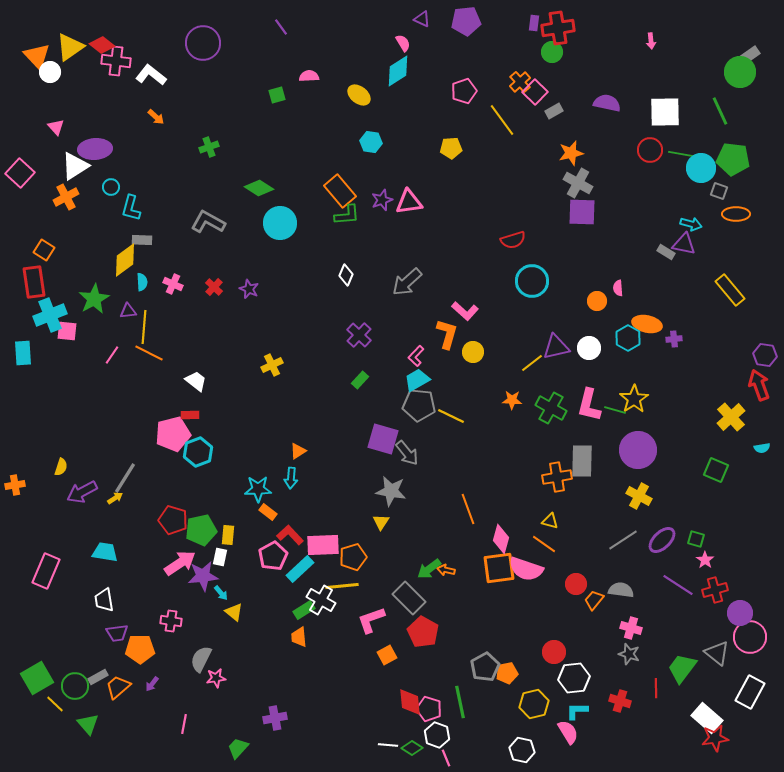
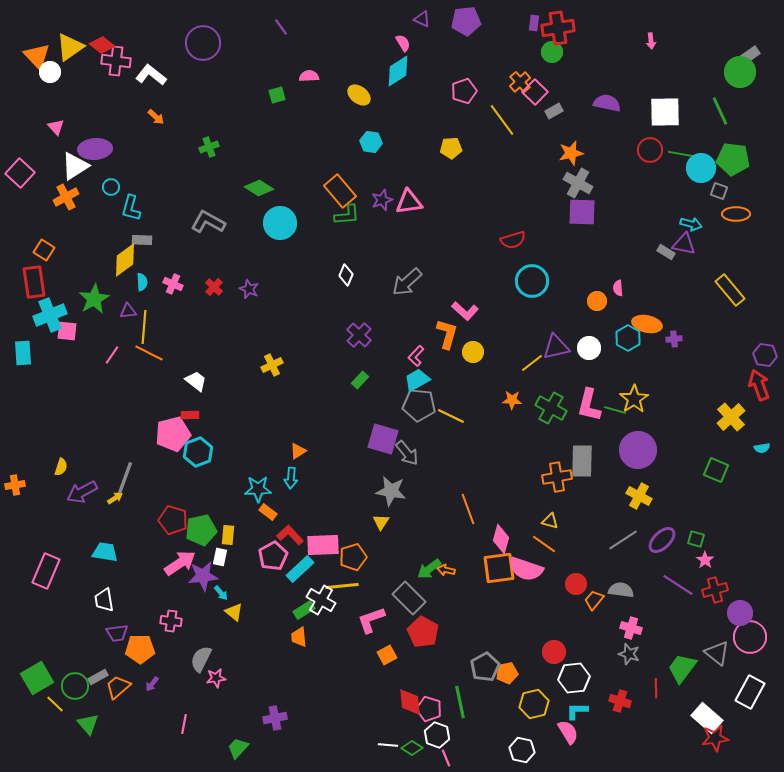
gray line at (125, 478): rotated 12 degrees counterclockwise
